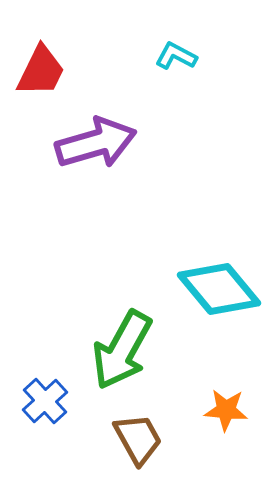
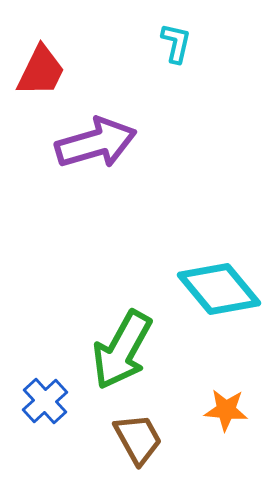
cyan L-shape: moved 13 px up; rotated 75 degrees clockwise
